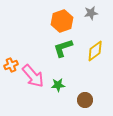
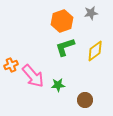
green L-shape: moved 2 px right, 1 px up
